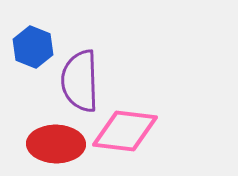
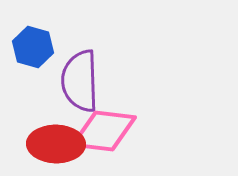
blue hexagon: rotated 6 degrees counterclockwise
pink diamond: moved 21 px left
